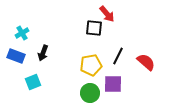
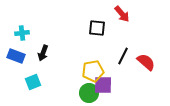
red arrow: moved 15 px right
black square: moved 3 px right
cyan cross: rotated 24 degrees clockwise
black line: moved 5 px right
yellow pentagon: moved 2 px right, 6 px down
purple square: moved 10 px left, 1 px down
green circle: moved 1 px left
